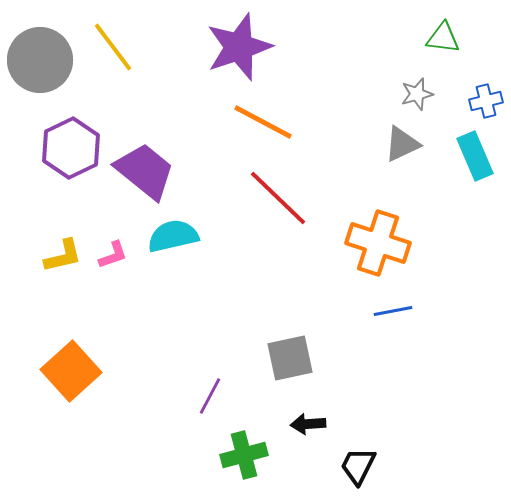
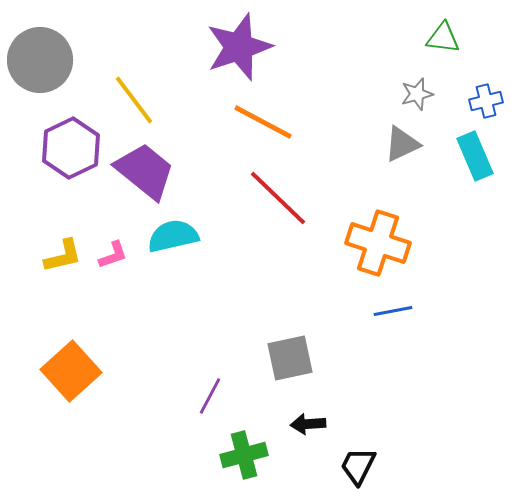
yellow line: moved 21 px right, 53 px down
